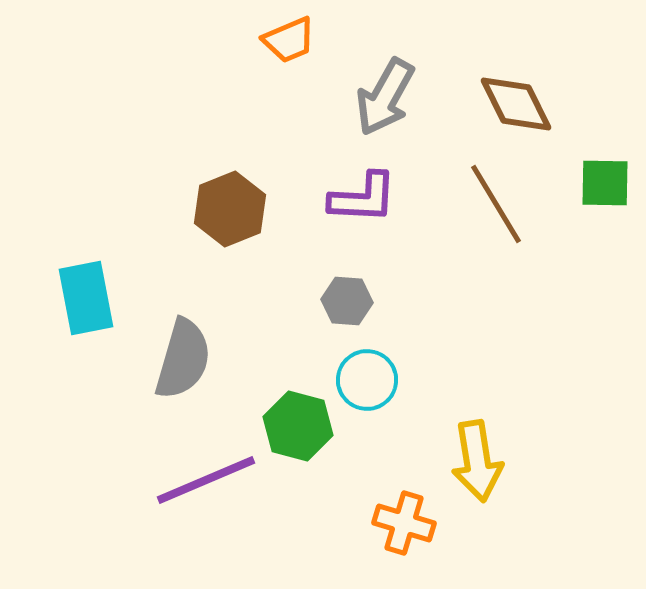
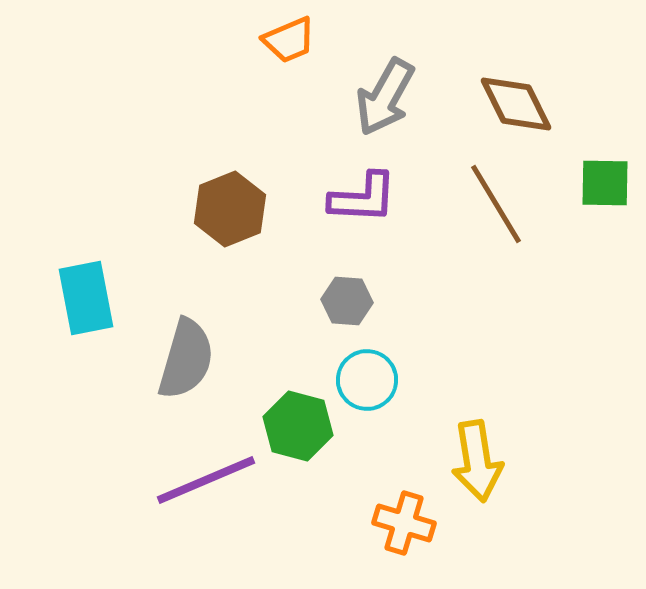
gray semicircle: moved 3 px right
